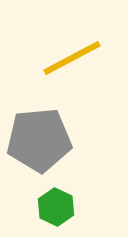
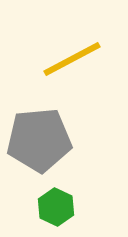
yellow line: moved 1 px down
